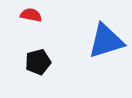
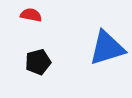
blue triangle: moved 1 px right, 7 px down
